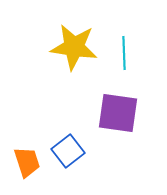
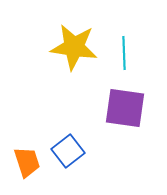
purple square: moved 7 px right, 5 px up
